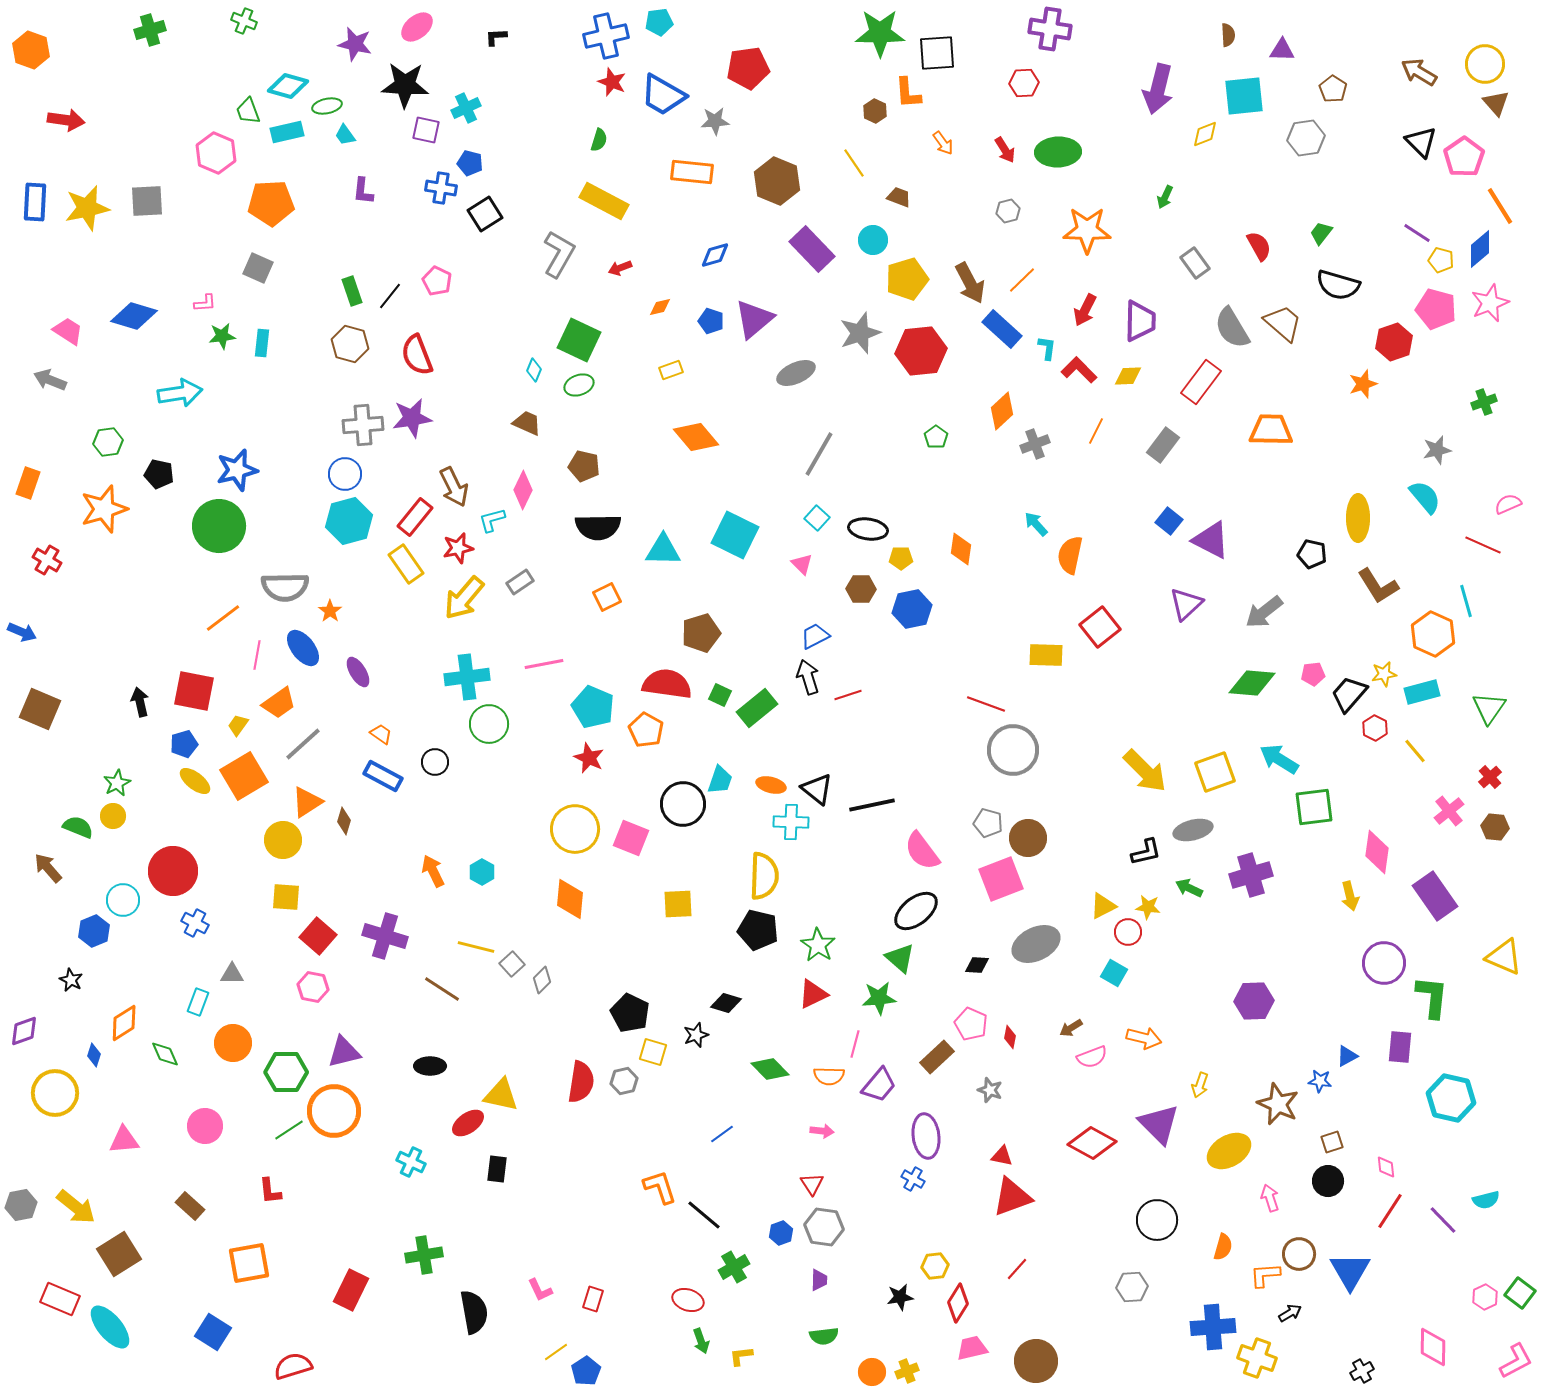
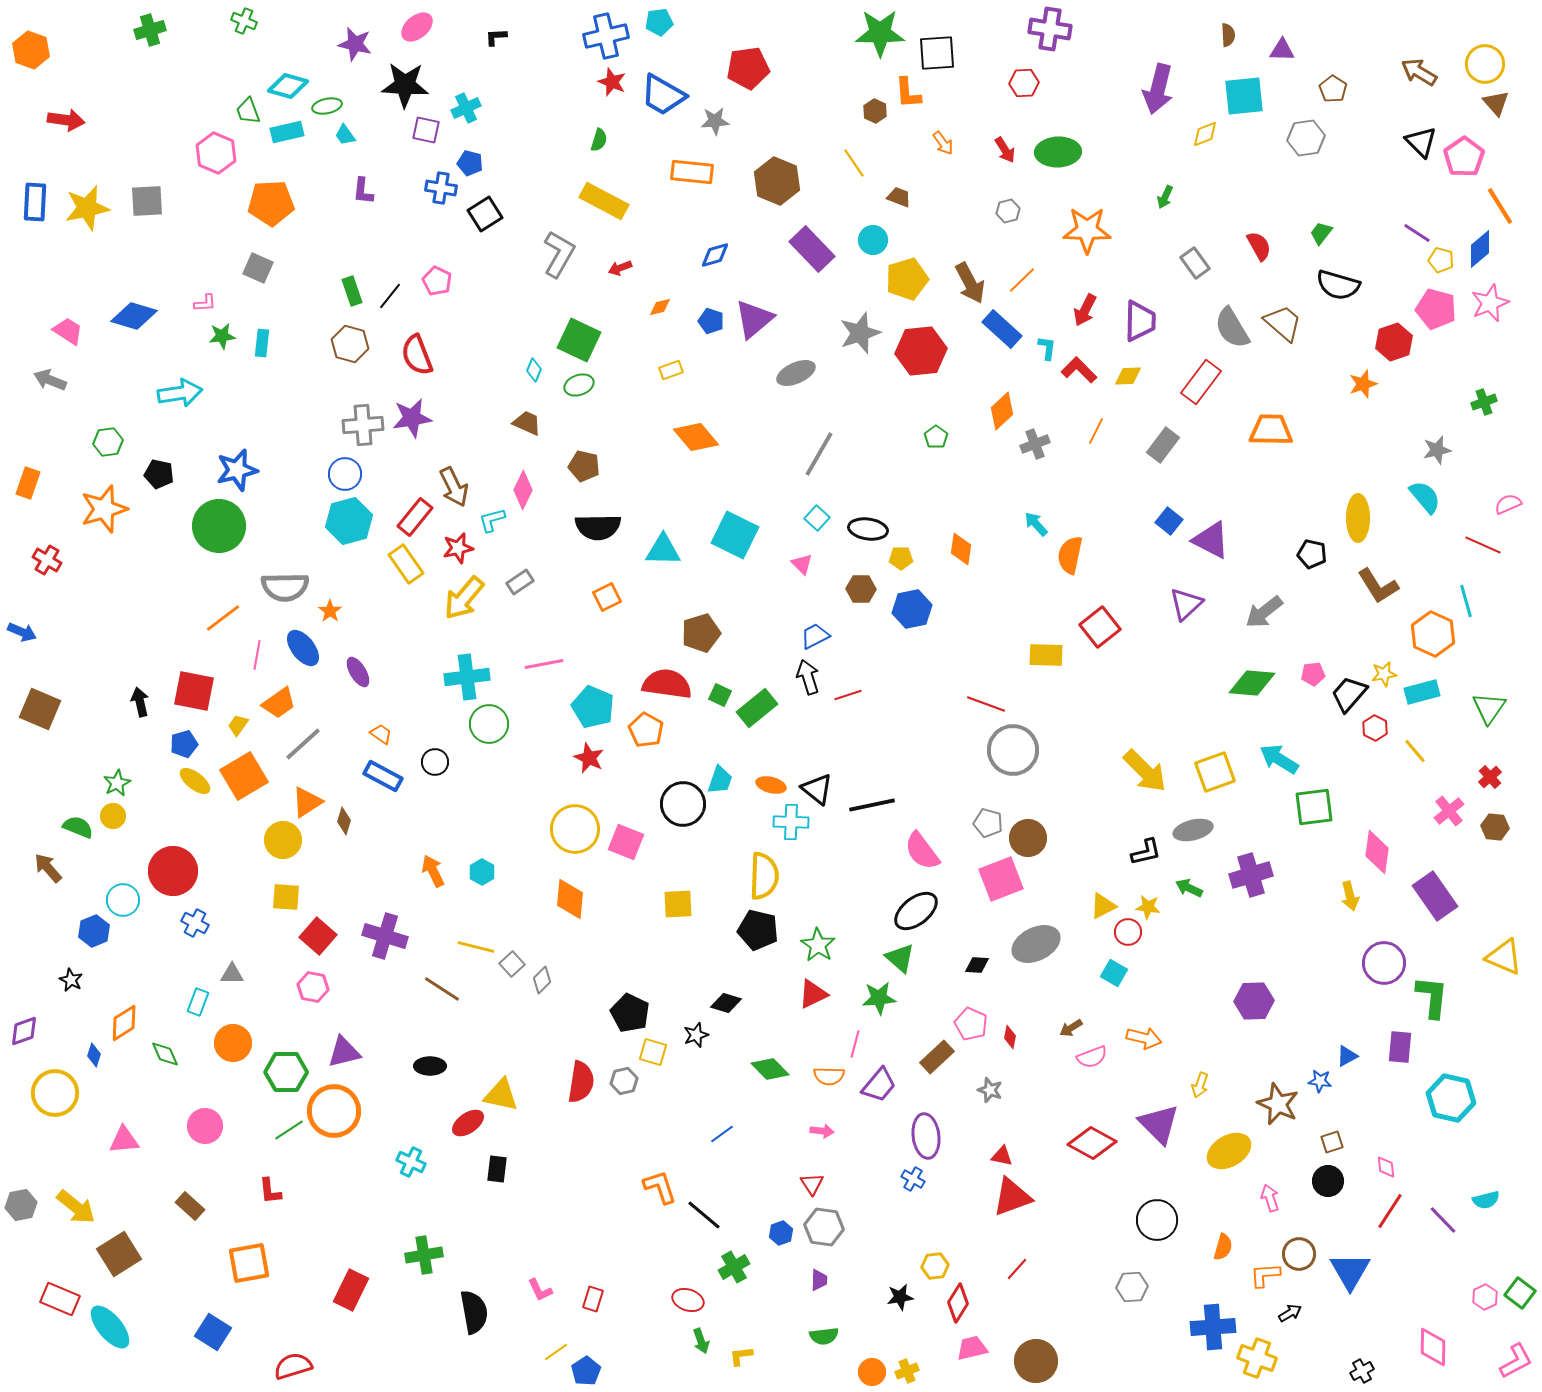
pink square at (631, 838): moved 5 px left, 4 px down
